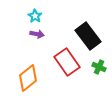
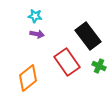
cyan star: rotated 24 degrees counterclockwise
green cross: moved 1 px up
